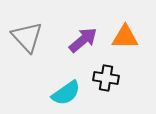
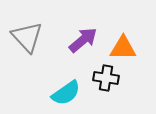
orange triangle: moved 2 px left, 11 px down
